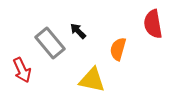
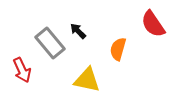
red semicircle: rotated 24 degrees counterclockwise
yellow triangle: moved 5 px left
